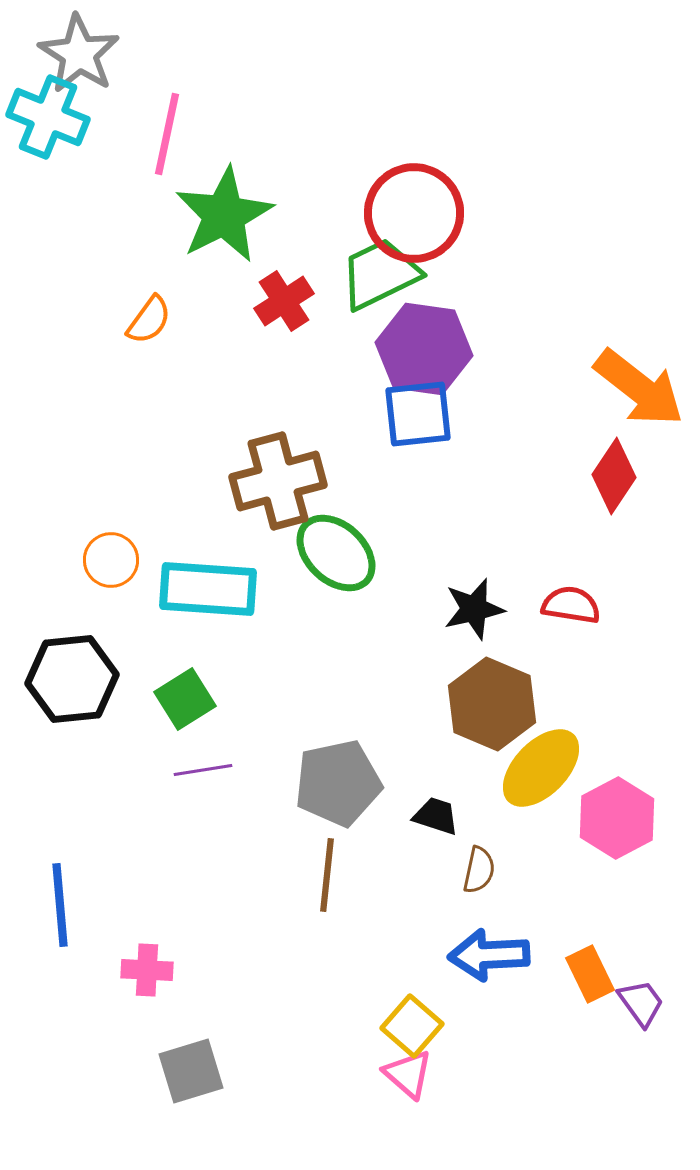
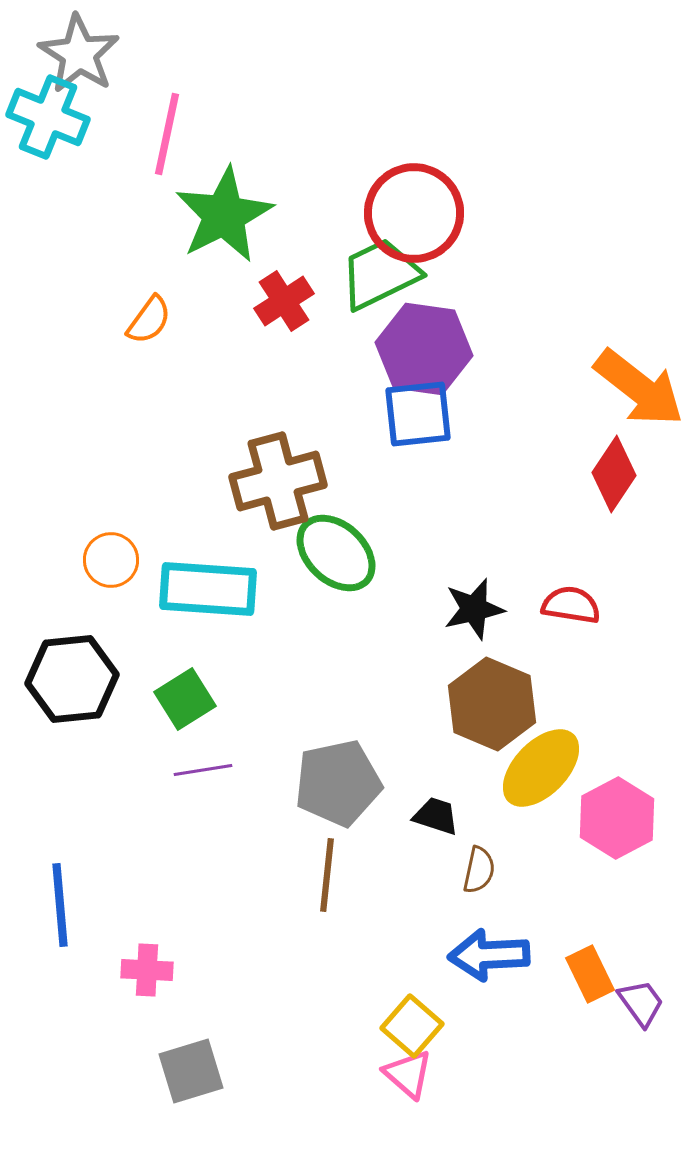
red diamond: moved 2 px up
